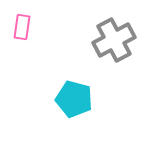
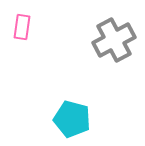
cyan pentagon: moved 2 px left, 20 px down
